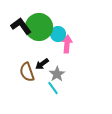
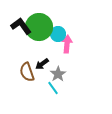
gray star: moved 1 px right
